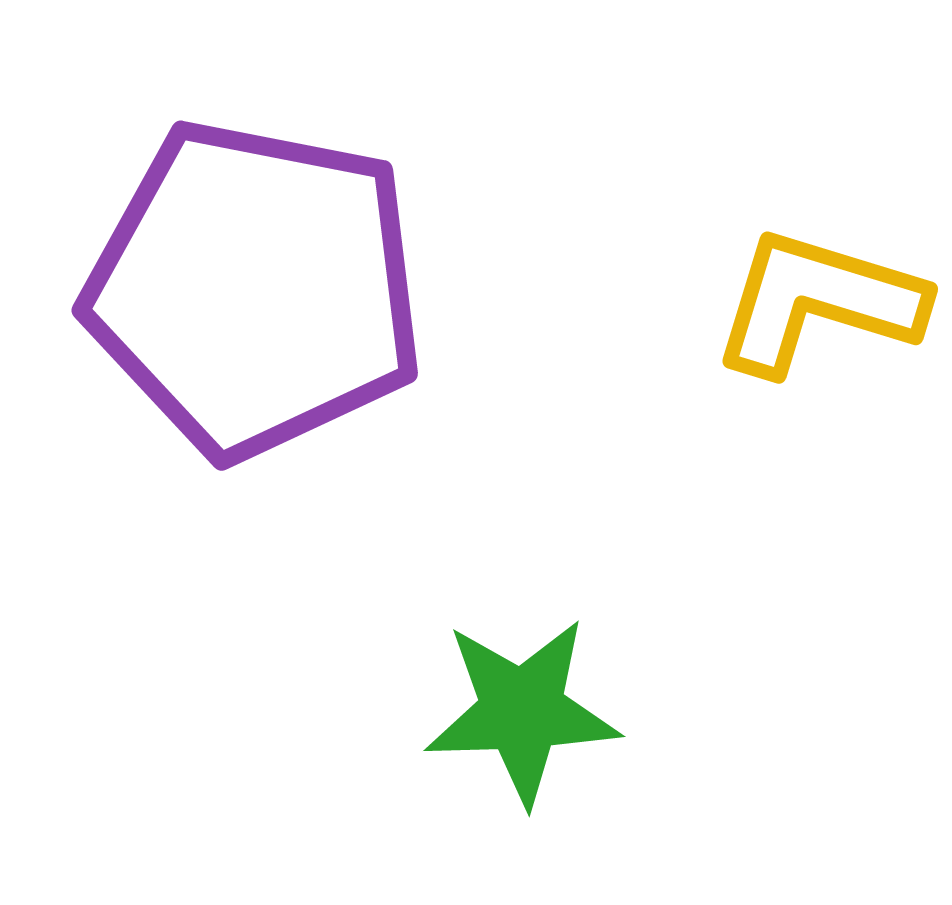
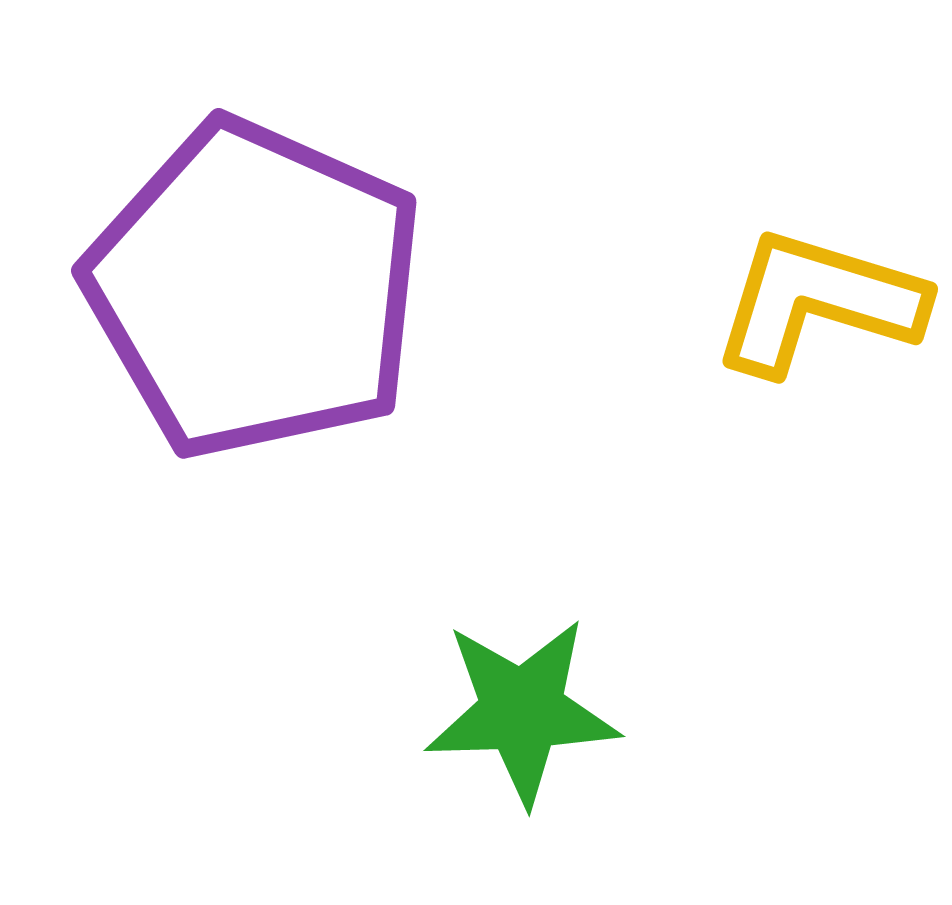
purple pentagon: rotated 13 degrees clockwise
